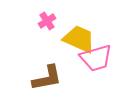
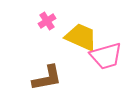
yellow trapezoid: moved 2 px right, 2 px up
pink trapezoid: moved 10 px right, 2 px up
